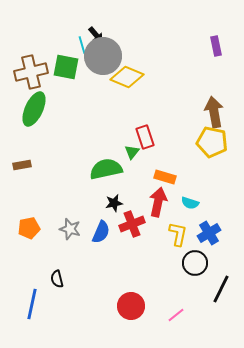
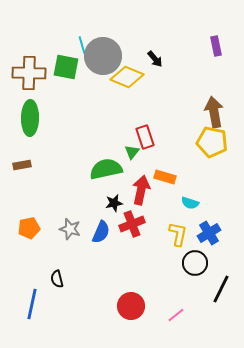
black arrow: moved 59 px right, 24 px down
brown cross: moved 2 px left, 1 px down; rotated 16 degrees clockwise
green ellipse: moved 4 px left, 9 px down; rotated 24 degrees counterclockwise
red arrow: moved 17 px left, 12 px up
